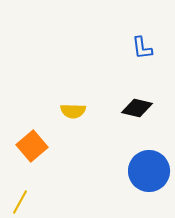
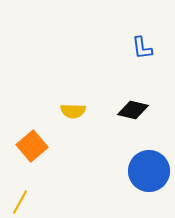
black diamond: moved 4 px left, 2 px down
